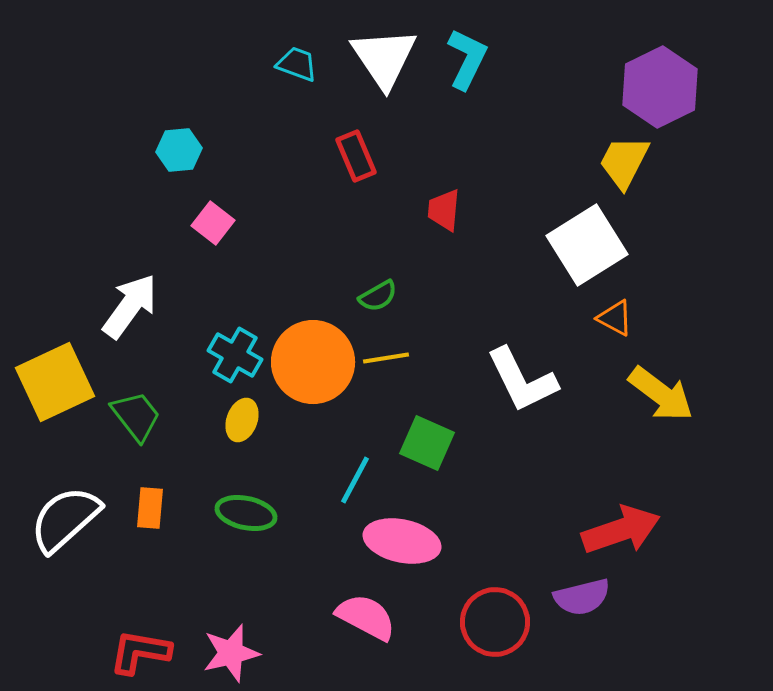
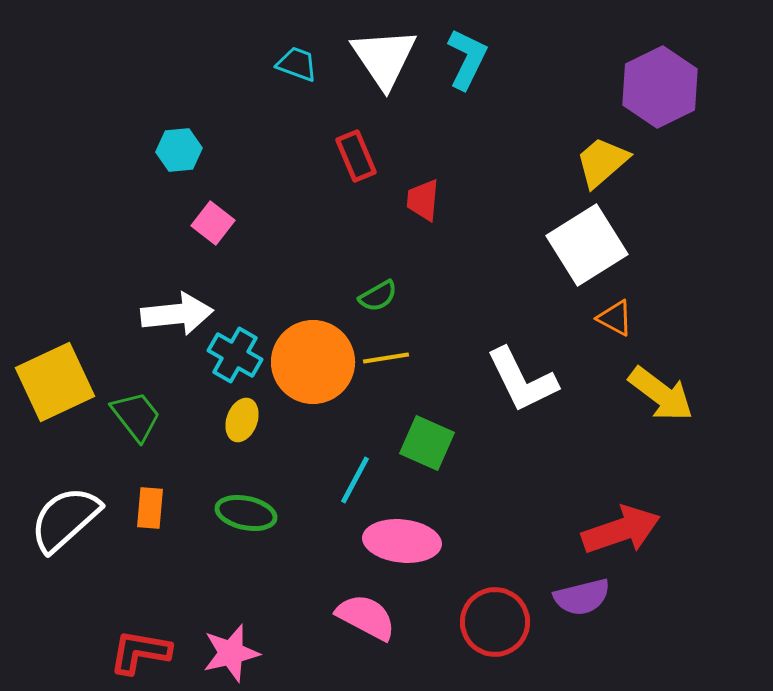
yellow trapezoid: moved 22 px left; rotated 22 degrees clockwise
red trapezoid: moved 21 px left, 10 px up
white arrow: moved 47 px right, 8 px down; rotated 48 degrees clockwise
pink ellipse: rotated 6 degrees counterclockwise
